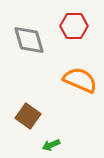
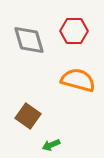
red hexagon: moved 5 px down
orange semicircle: moved 2 px left; rotated 8 degrees counterclockwise
